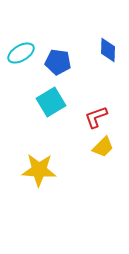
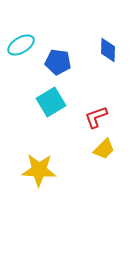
cyan ellipse: moved 8 px up
yellow trapezoid: moved 1 px right, 2 px down
